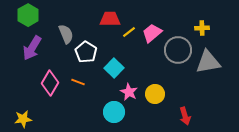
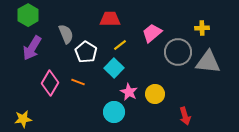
yellow line: moved 9 px left, 13 px down
gray circle: moved 2 px down
gray triangle: rotated 16 degrees clockwise
